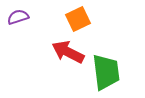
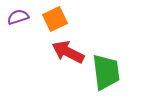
orange square: moved 23 px left
